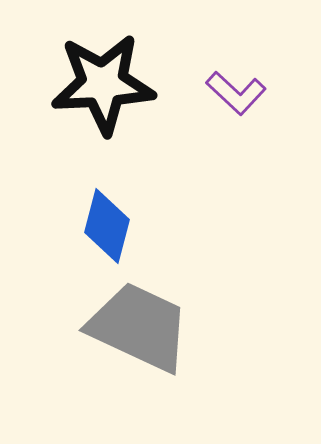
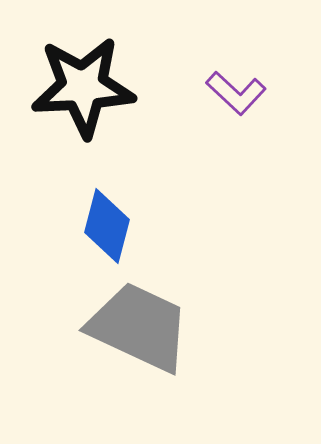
black star: moved 20 px left, 3 px down
